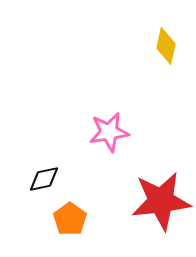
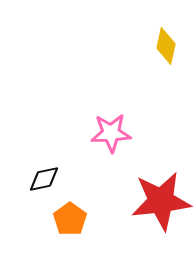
pink star: moved 2 px right, 1 px down; rotated 6 degrees clockwise
